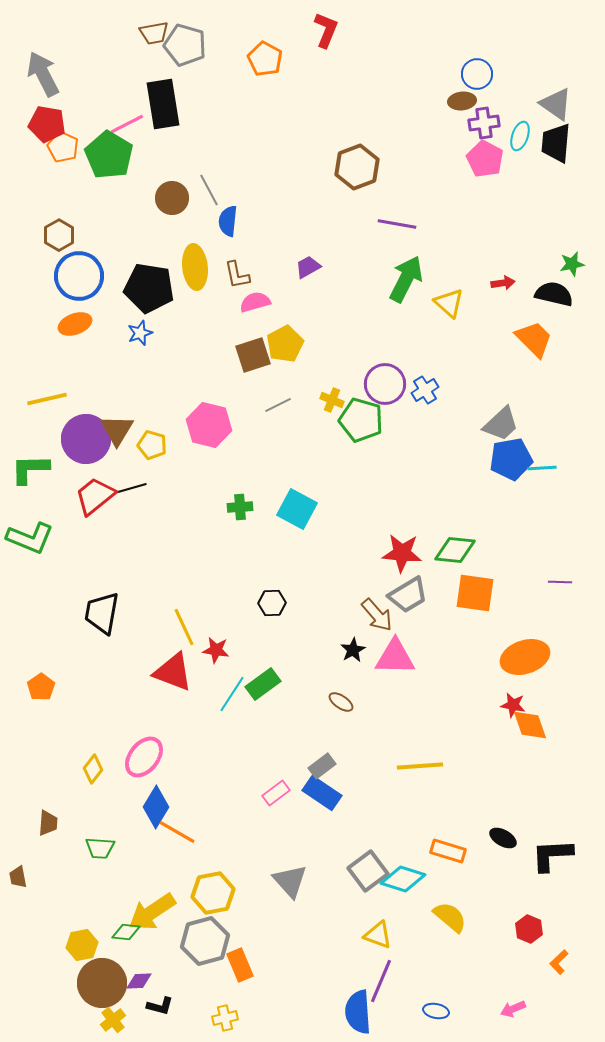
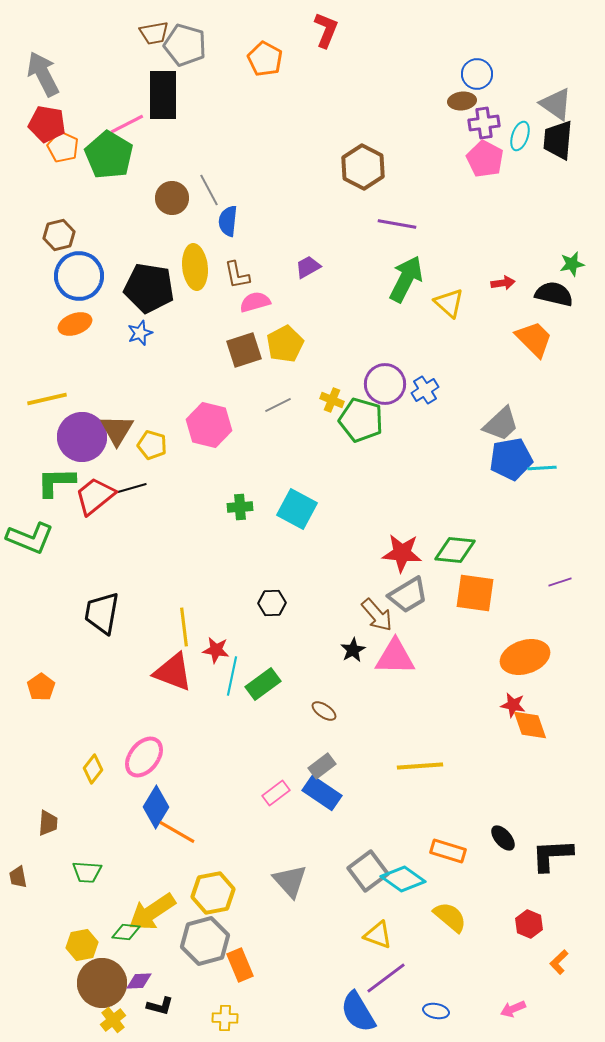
black rectangle at (163, 104): moved 9 px up; rotated 9 degrees clockwise
black trapezoid at (556, 143): moved 2 px right, 3 px up
brown hexagon at (357, 167): moved 6 px right; rotated 12 degrees counterclockwise
brown hexagon at (59, 235): rotated 16 degrees clockwise
brown square at (253, 355): moved 9 px left, 5 px up
purple circle at (86, 439): moved 4 px left, 2 px up
green L-shape at (30, 469): moved 26 px right, 13 px down
purple line at (560, 582): rotated 20 degrees counterclockwise
yellow line at (184, 627): rotated 18 degrees clockwise
cyan line at (232, 694): moved 18 px up; rotated 21 degrees counterclockwise
brown ellipse at (341, 702): moved 17 px left, 9 px down
black ellipse at (503, 838): rotated 20 degrees clockwise
green trapezoid at (100, 848): moved 13 px left, 24 px down
cyan diamond at (403, 879): rotated 18 degrees clockwise
red hexagon at (529, 929): moved 5 px up
purple line at (381, 981): moved 5 px right, 3 px up; rotated 30 degrees clockwise
blue semicircle at (358, 1012): rotated 27 degrees counterclockwise
yellow cross at (225, 1018): rotated 15 degrees clockwise
